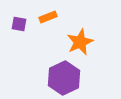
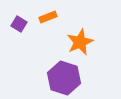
purple square: rotated 21 degrees clockwise
purple hexagon: rotated 16 degrees counterclockwise
